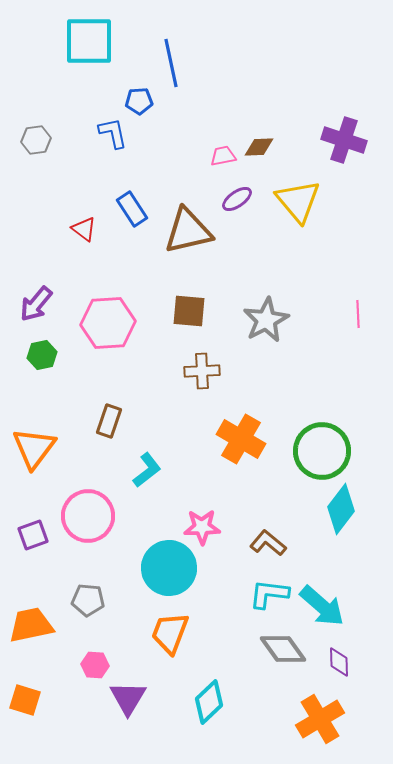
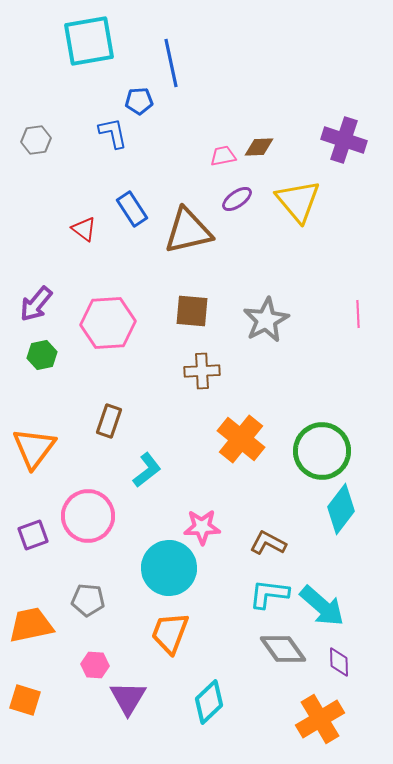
cyan square at (89, 41): rotated 10 degrees counterclockwise
brown square at (189, 311): moved 3 px right
orange cross at (241, 439): rotated 9 degrees clockwise
brown L-shape at (268, 543): rotated 12 degrees counterclockwise
